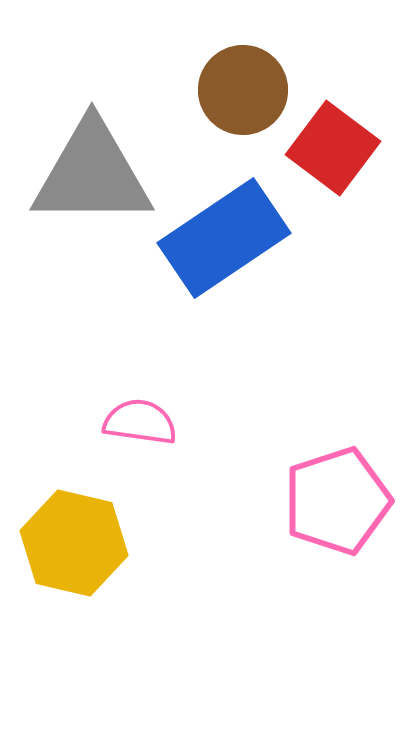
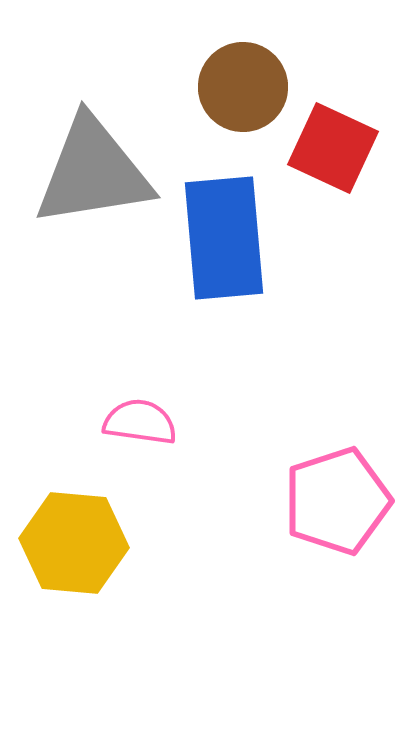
brown circle: moved 3 px up
red square: rotated 12 degrees counterclockwise
gray triangle: moved 1 px right, 2 px up; rotated 9 degrees counterclockwise
blue rectangle: rotated 61 degrees counterclockwise
yellow hexagon: rotated 8 degrees counterclockwise
